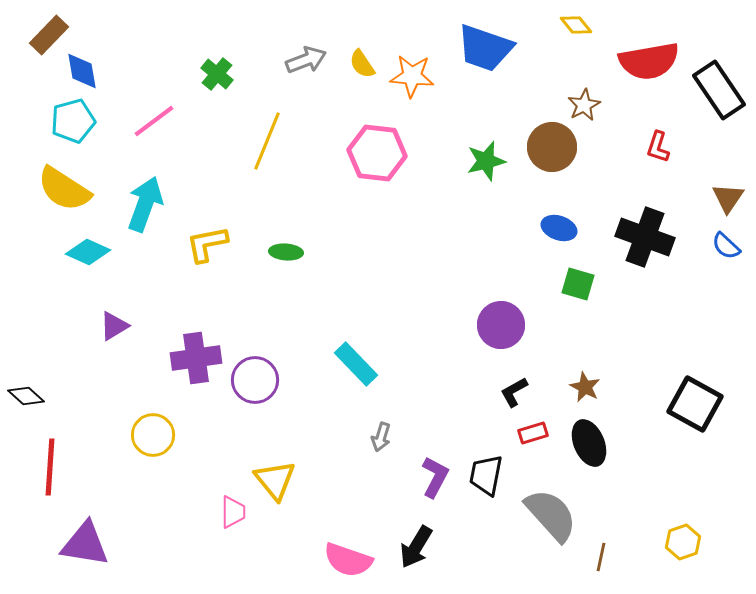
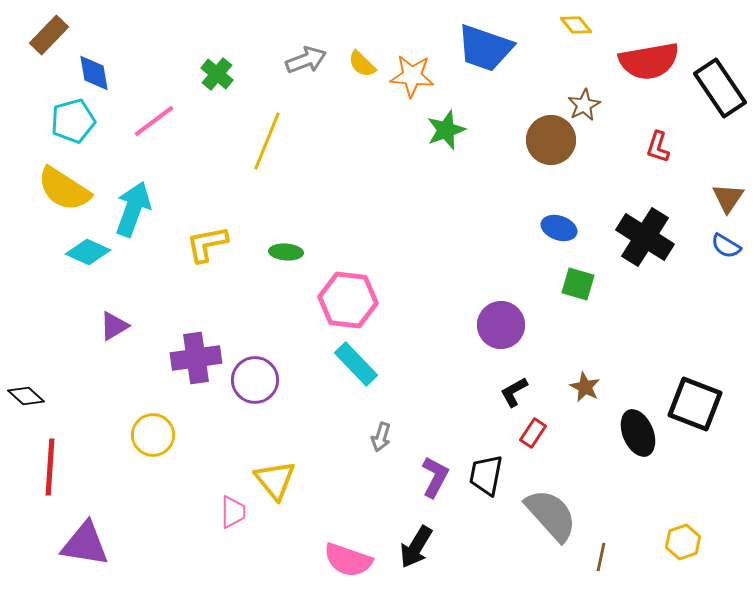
yellow semicircle at (362, 64): rotated 12 degrees counterclockwise
blue diamond at (82, 71): moved 12 px right, 2 px down
black rectangle at (719, 90): moved 1 px right, 2 px up
brown circle at (552, 147): moved 1 px left, 7 px up
pink hexagon at (377, 153): moved 29 px left, 147 px down
green star at (486, 161): moved 40 px left, 31 px up; rotated 6 degrees counterclockwise
cyan arrow at (145, 204): moved 12 px left, 5 px down
black cross at (645, 237): rotated 12 degrees clockwise
blue semicircle at (726, 246): rotated 12 degrees counterclockwise
black square at (695, 404): rotated 8 degrees counterclockwise
red rectangle at (533, 433): rotated 40 degrees counterclockwise
black ellipse at (589, 443): moved 49 px right, 10 px up
